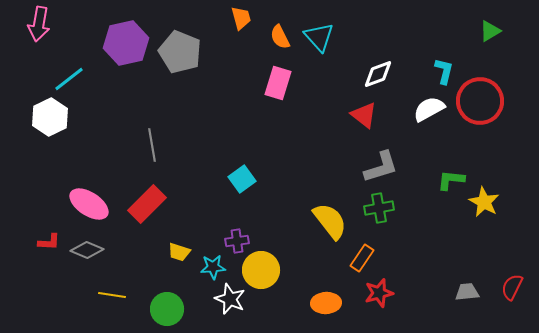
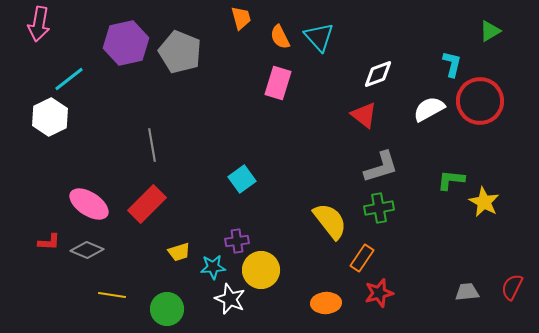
cyan L-shape: moved 8 px right, 7 px up
yellow trapezoid: rotated 35 degrees counterclockwise
